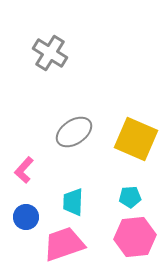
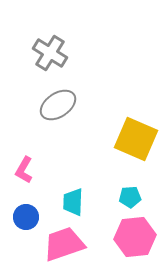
gray ellipse: moved 16 px left, 27 px up
pink L-shape: rotated 12 degrees counterclockwise
